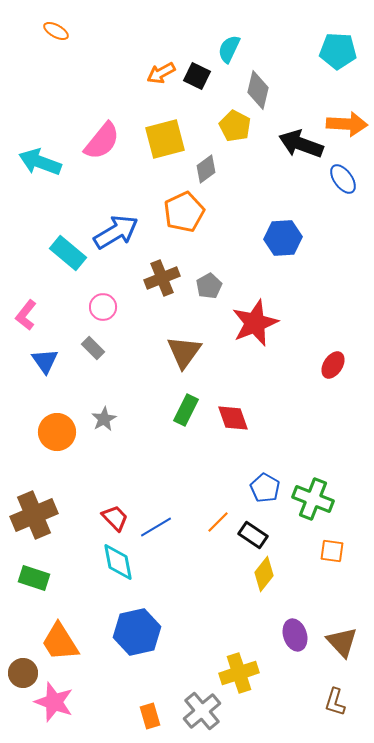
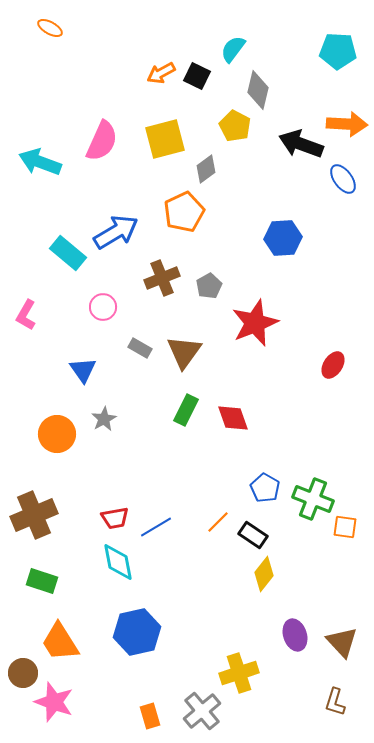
orange ellipse at (56, 31): moved 6 px left, 3 px up
cyan semicircle at (229, 49): moved 4 px right; rotated 12 degrees clockwise
pink semicircle at (102, 141): rotated 15 degrees counterclockwise
pink L-shape at (26, 315): rotated 8 degrees counterclockwise
gray rectangle at (93, 348): moved 47 px right; rotated 15 degrees counterclockwise
blue triangle at (45, 361): moved 38 px right, 9 px down
orange circle at (57, 432): moved 2 px down
red trapezoid at (115, 518): rotated 124 degrees clockwise
orange square at (332, 551): moved 13 px right, 24 px up
green rectangle at (34, 578): moved 8 px right, 3 px down
